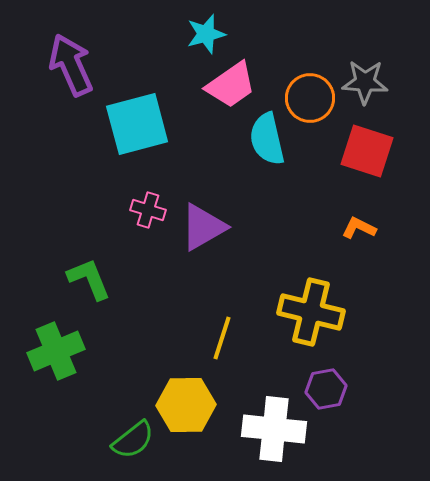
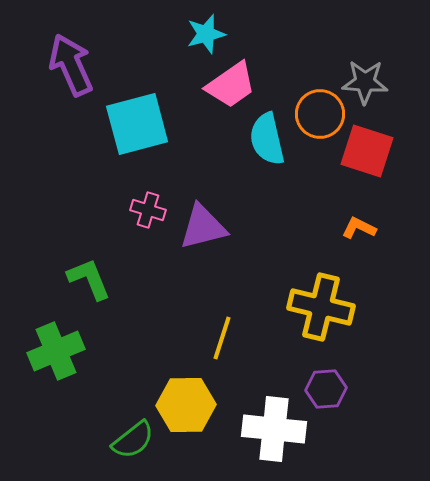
orange circle: moved 10 px right, 16 px down
purple triangle: rotated 16 degrees clockwise
yellow cross: moved 10 px right, 5 px up
purple hexagon: rotated 6 degrees clockwise
